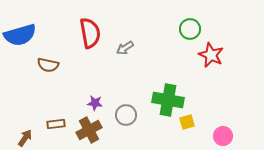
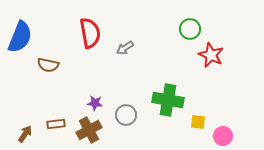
blue semicircle: moved 2 px down; rotated 52 degrees counterclockwise
yellow square: moved 11 px right; rotated 21 degrees clockwise
brown arrow: moved 4 px up
